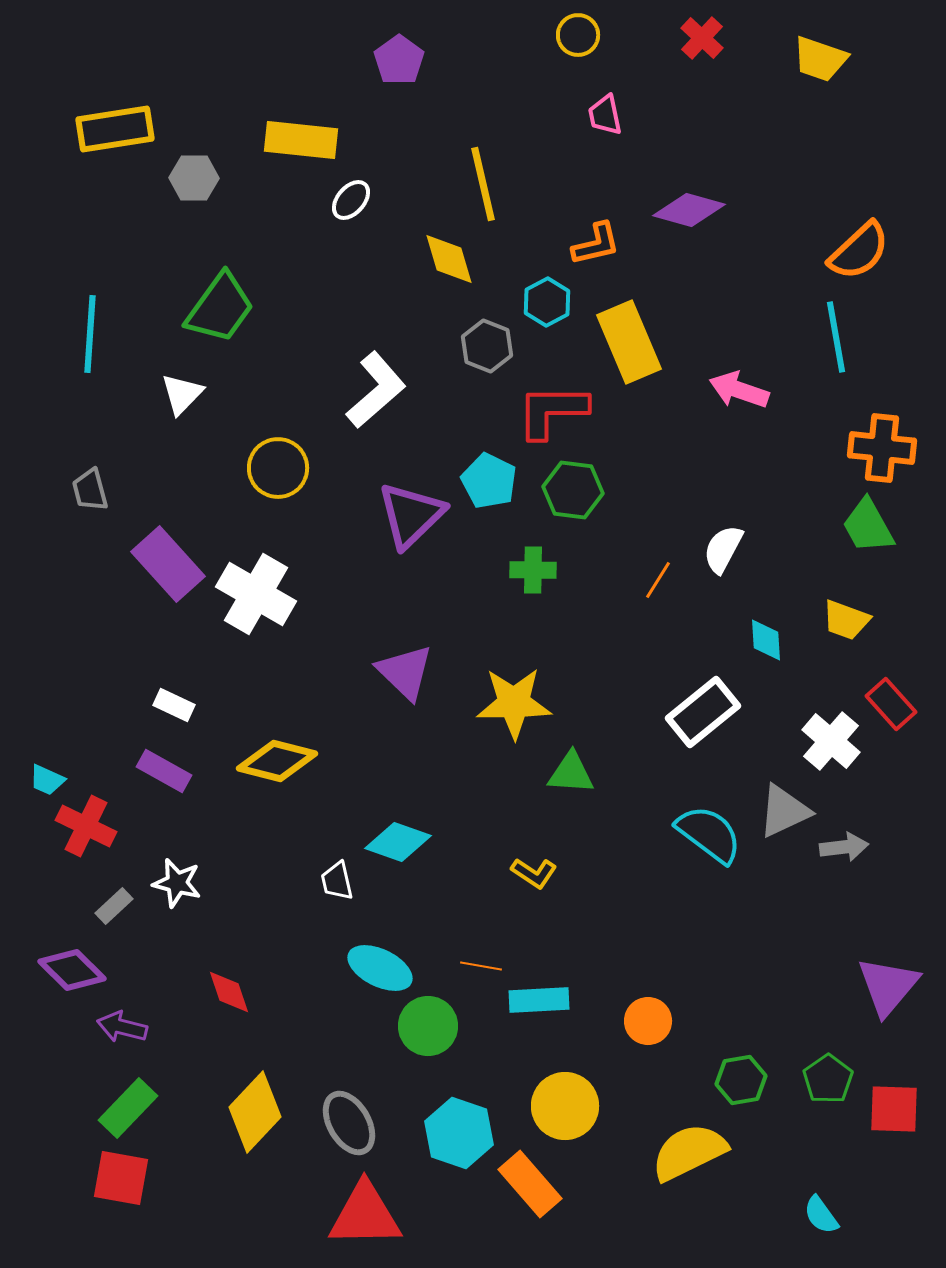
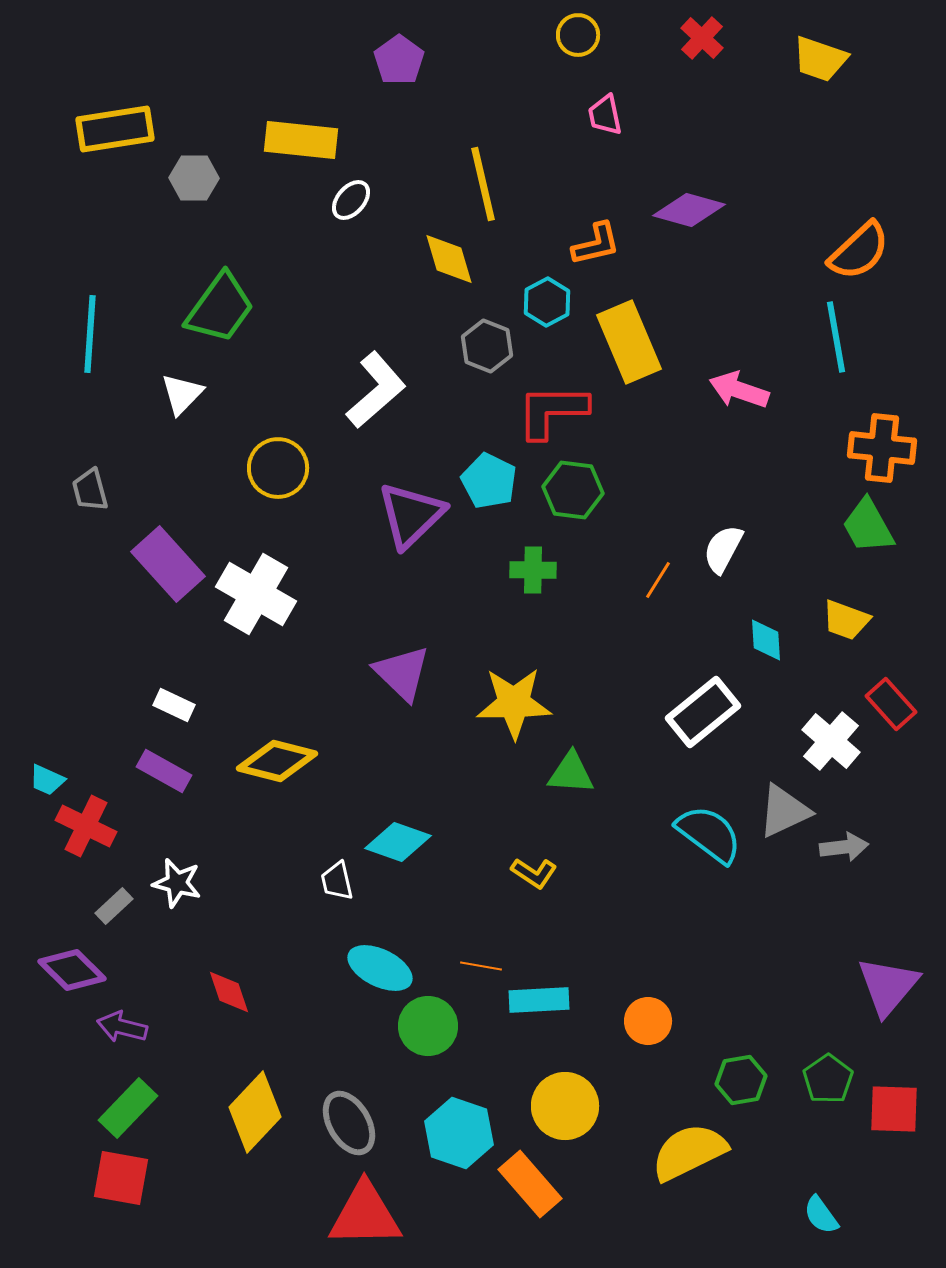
purple triangle at (405, 672): moved 3 px left, 1 px down
